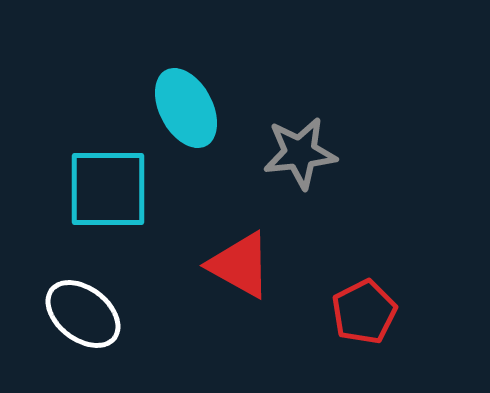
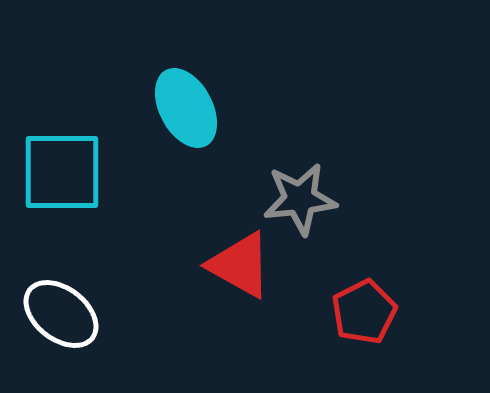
gray star: moved 46 px down
cyan square: moved 46 px left, 17 px up
white ellipse: moved 22 px left
